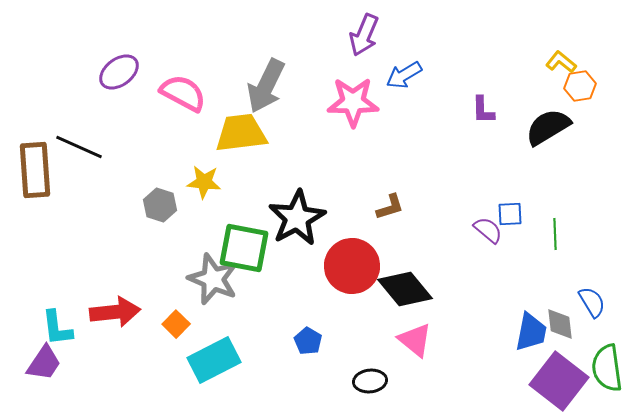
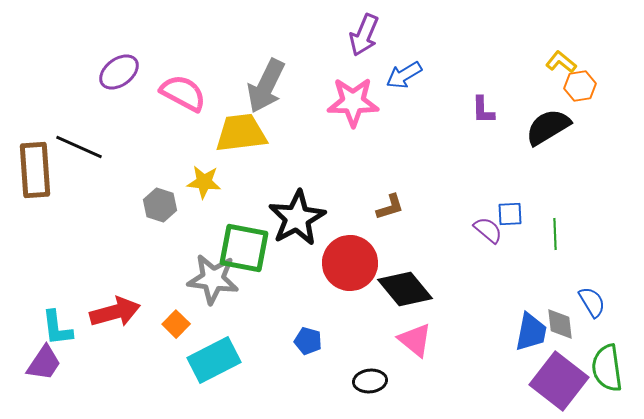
red circle: moved 2 px left, 3 px up
gray star: rotated 15 degrees counterclockwise
red arrow: rotated 9 degrees counterclockwise
blue pentagon: rotated 16 degrees counterclockwise
